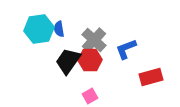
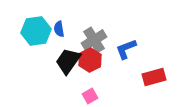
cyan hexagon: moved 3 px left, 2 px down
gray cross: rotated 15 degrees clockwise
red hexagon: rotated 25 degrees counterclockwise
red rectangle: moved 3 px right
